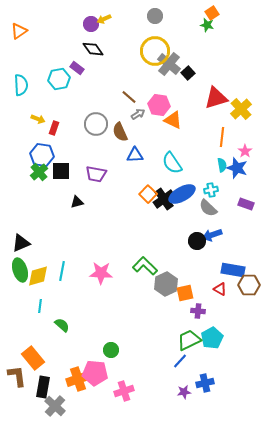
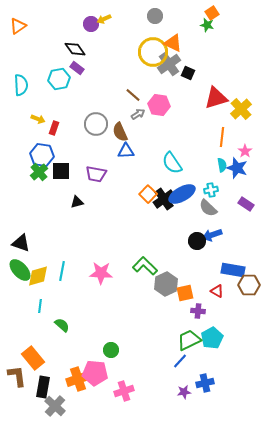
orange triangle at (19, 31): moved 1 px left, 5 px up
black diamond at (93, 49): moved 18 px left
yellow circle at (155, 51): moved 2 px left, 1 px down
gray cross at (169, 64): rotated 15 degrees clockwise
black square at (188, 73): rotated 24 degrees counterclockwise
brown line at (129, 97): moved 4 px right, 2 px up
orange triangle at (173, 120): moved 77 px up
blue triangle at (135, 155): moved 9 px left, 4 px up
purple rectangle at (246, 204): rotated 14 degrees clockwise
black triangle at (21, 243): rotated 42 degrees clockwise
green ellipse at (20, 270): rotated 25 degrees counterclockwise
red triangle at (220, 289): moved 3 px left, 2 px down
